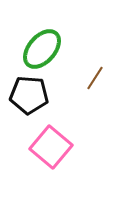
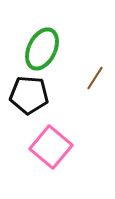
green ellipse: rotated 15 degrees counterclockwise
